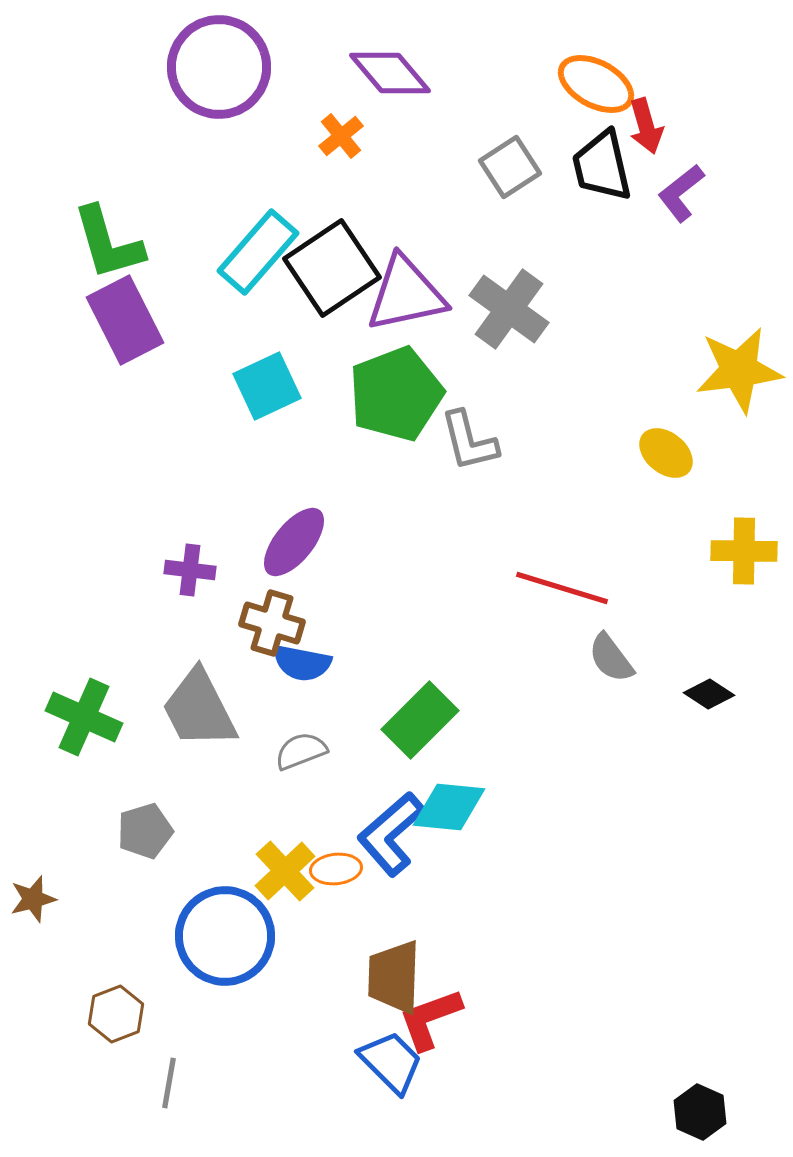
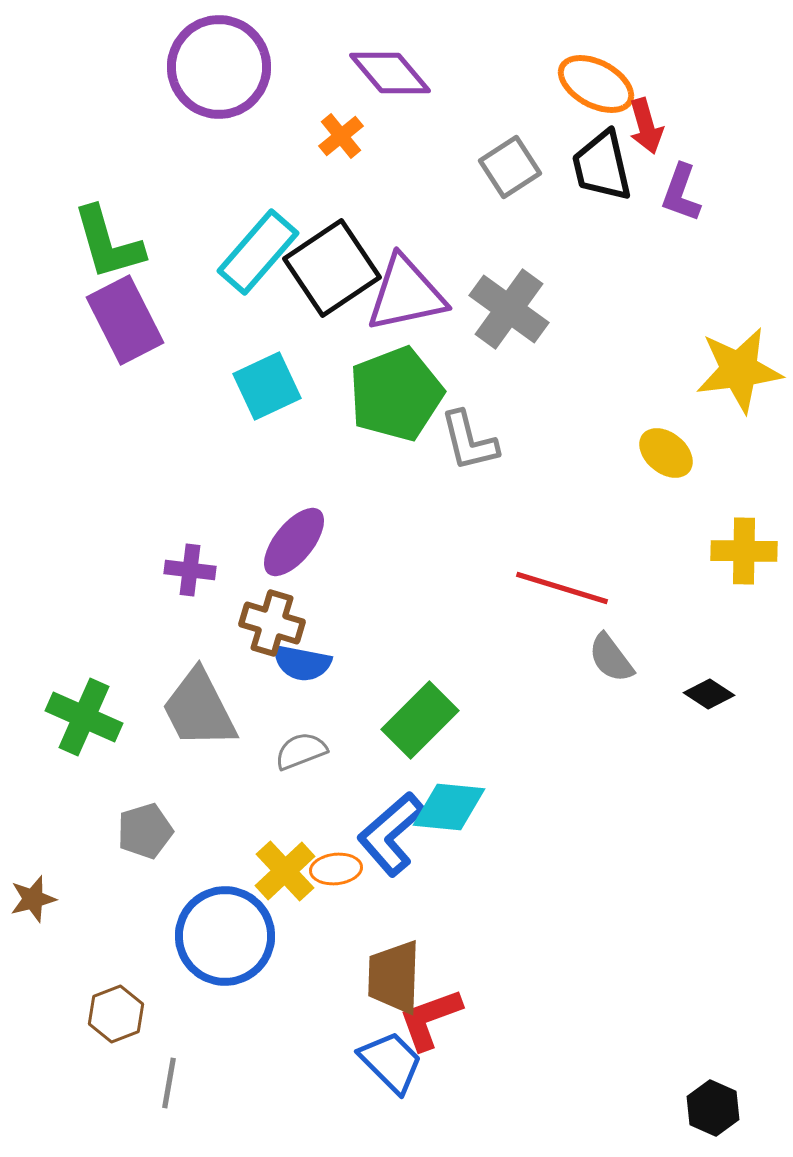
purple L-shape at (681, 193): rotated 32 degrees counterclockwise
black hexagon at (700, 1112): moved 13 px right, 4 px up
